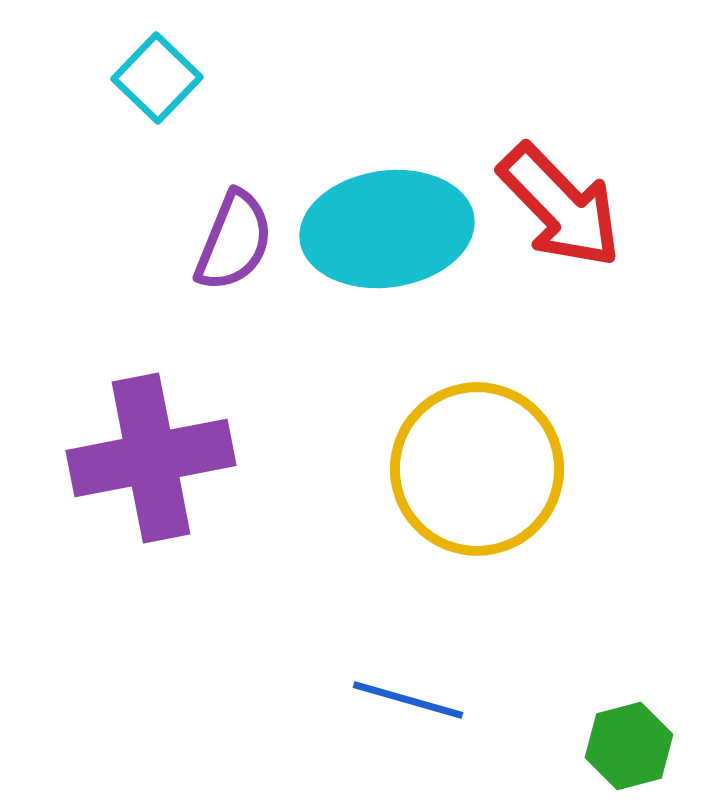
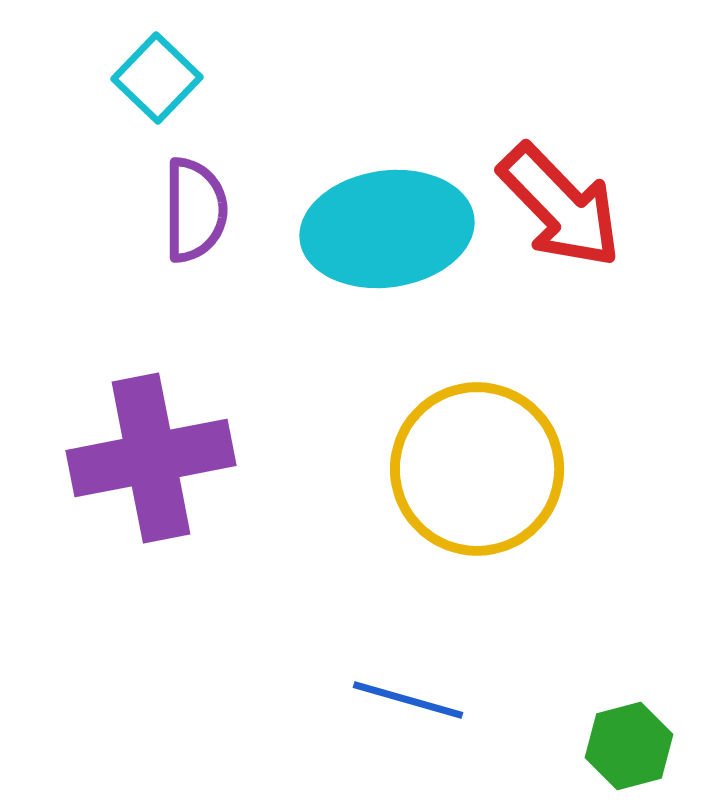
purple semicircle: moved 39 px left, 31 px up; rotated 22 degrees counterclockwise
